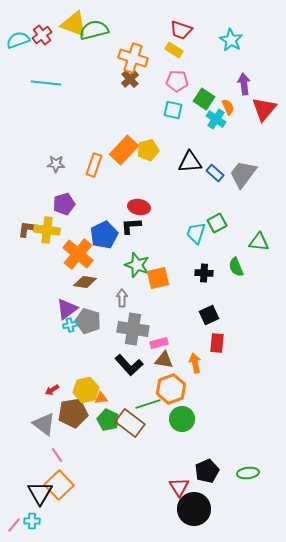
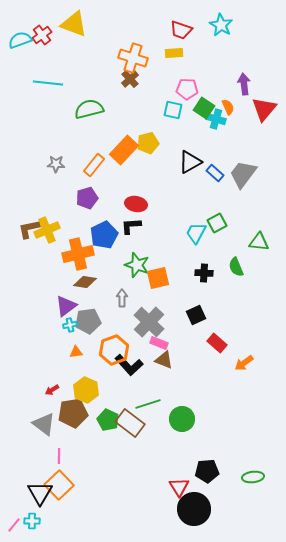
green semicircle at (94, 30): moved 5 px left, 79 px down
cyan semicircle at (18, 40): moved 2 px right
cyan star at (231, 40): moved 10 px left, 15 px up
yellow rectangle at (174, 50): moved 3 px down; rotated 36 degrees counterclockwise
pink pentagon at (177, 81): moved 10 px right, 8 px down
cyan line at (46, 83): moved 2 px right
green square at (204, 99): moved 9 px down
cyan cross at (216, 119): rotated 18 degrees counterclockwise
yellow pentagon at (148, 150): moved 7 px up
black triangle at (190, 162): rotated 25 degrees counterclockwise
orange rectangle at (94, 165): rotated 20 degrees clockwise
purple pentagon at (64, 204): moved 23 px right, 6 px up
red ellipse at (139, 207): moved 3 px left, 3 px up
brown L-shape at (29, 229): rotated 20 degrees counterclockwise
yellow cross at (47, 230): rotated 30 degrees counterclockwise
cyan trapezoid at (196, 233): rotated 10 degrees clockwise
orange cross at (78, 254): rotated 36 degrees clockwise
purple triangle at (67, 309): moved 1 px left, 3 px up
black square at (209, 315): moved 13 px left
gray pentagon at (88, 321): rotated 25 degrees counterclockwise
gray cross at (133, 329): moved 16 px right, 7 px up; rotated 36 degrees clockwise
pink rectangle at (159, 343): rotated 36 degrees clockwise
red rectangle at (217, 343): rotated 54 degrees counterclockwise
brown triangle at (164, 360): rotated 12 degrees clockwise
orange arrow at (195, 363): moved 49 px right; rotated 114 degrees counterclockwise
orange hexagon at (171, 389): moved 57 px left, 39 px up
yellow hexagon at (86, 390): rotated 25 degrees counterclockwise
orange triangle at (101, 398): moved 25 px left, 46 px up
pink line at (57, 455): moved 2 px right, 1 px down; rotated 35 degrees clockwise
black pentagon at (207, 471): rotated 20 degrees clockwise
green ellipse at (248, 473): moved 5 px right, 4 px down
